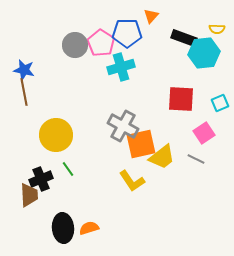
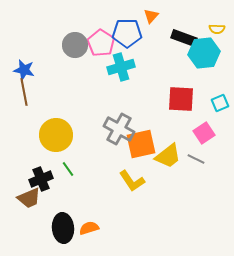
gray cross: moved 4 px left, 3 px down
yellow trapezoid: moved 6 px right, 1 px up
brown trapezoid: moved 3 px down; rotated 70 degrees clockwise
